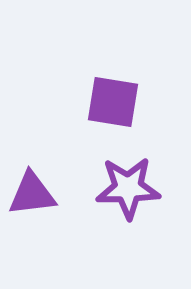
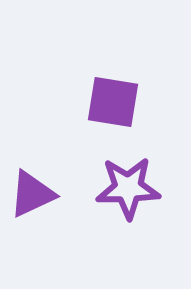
purple triangle: rotated 18 degrees counterclockwise
